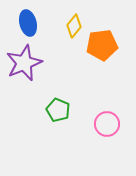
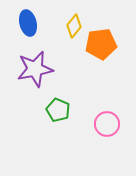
orange pentagon: moved 1 px left, 1 px up
purple star: moved 11 px right, 6 px down; rotated 12 degrees clockwise
